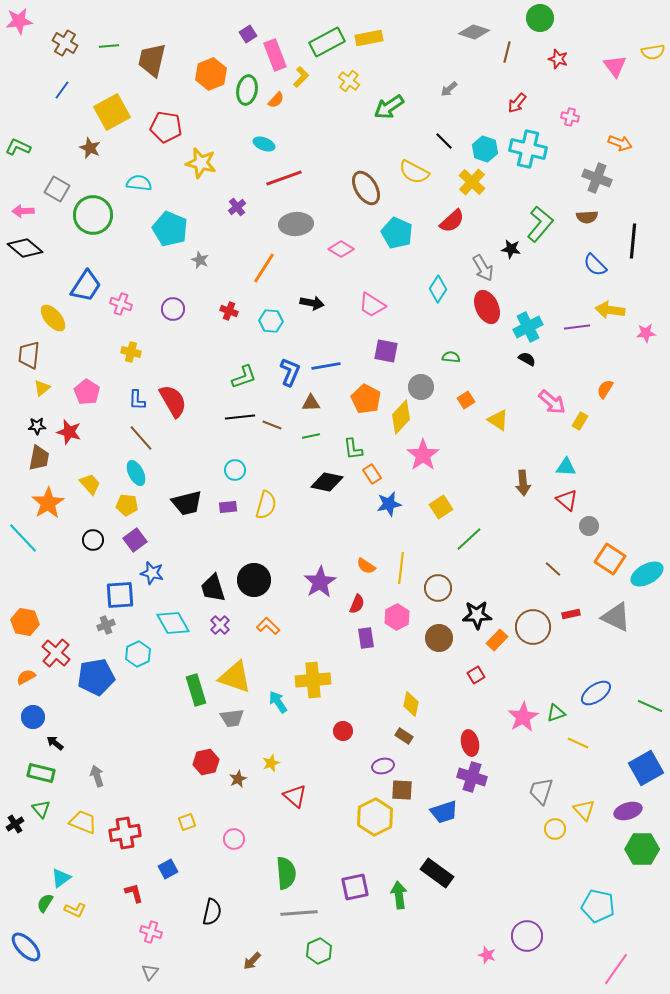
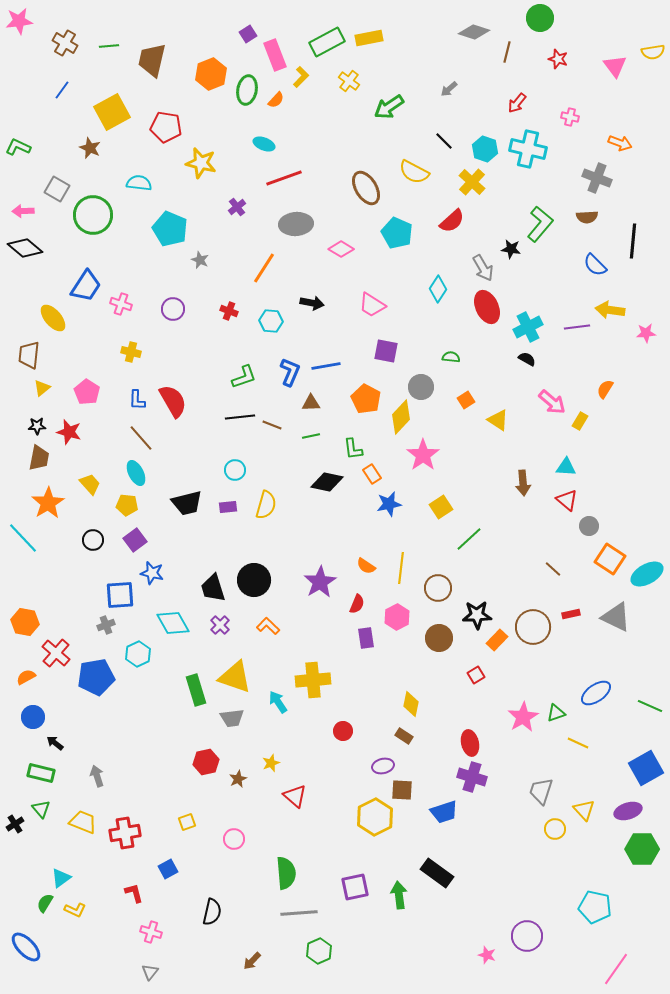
cyan pentagon at (598, 906): moved 3 px left, 1 px down
